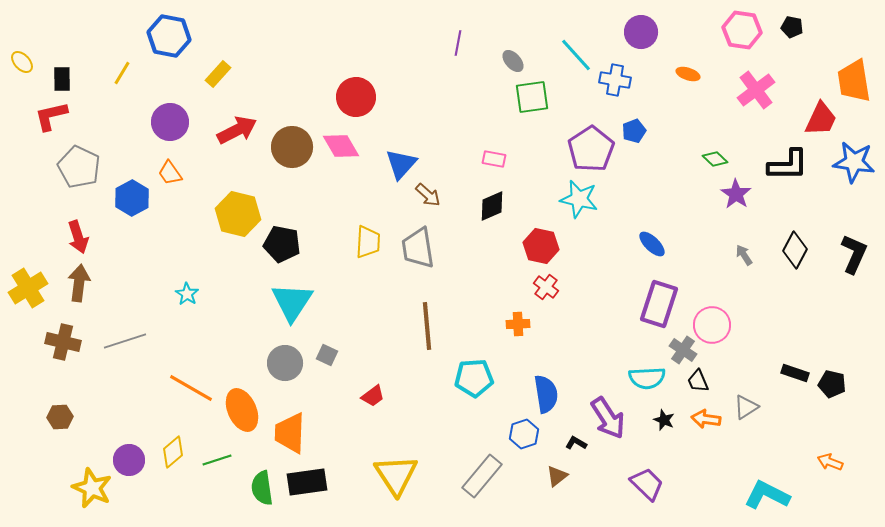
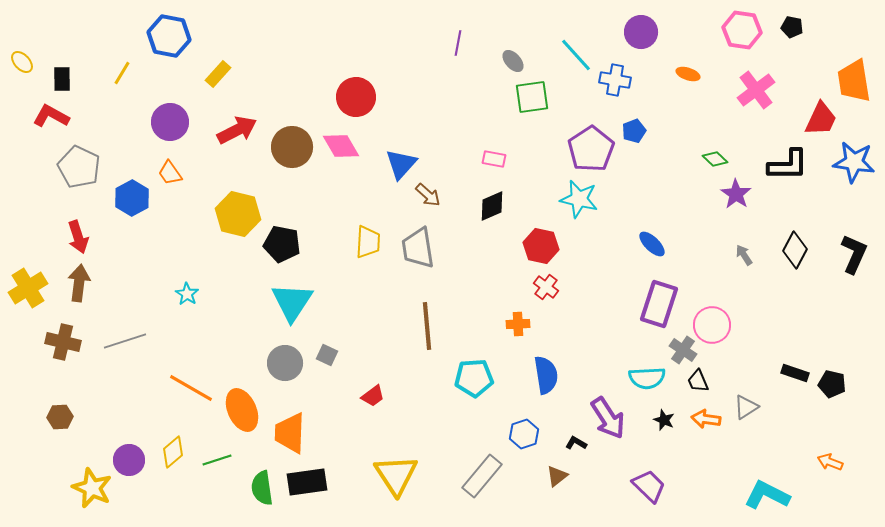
red L-shape at (51, 116): rotated 42 degrees clockwise
blue semicircle at (546, 394): moved 19 px up
purple trapezoid at (647, 484): moved 2 px right, 2 px down
